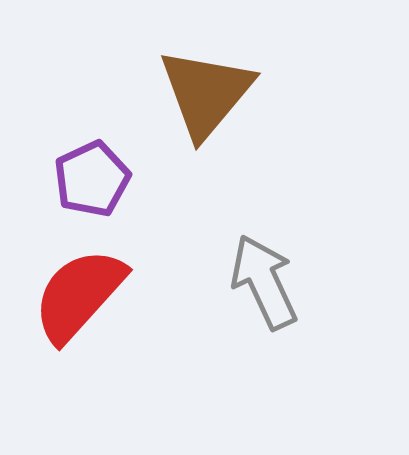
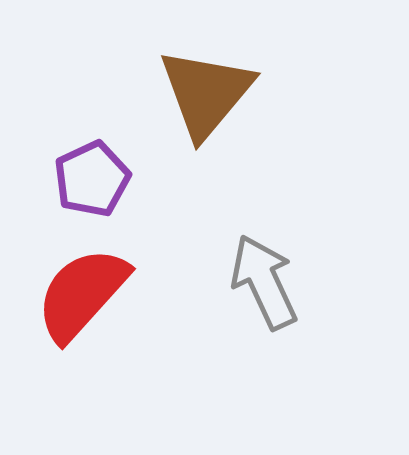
red semicircle: moved 3 px right, 1 px up
